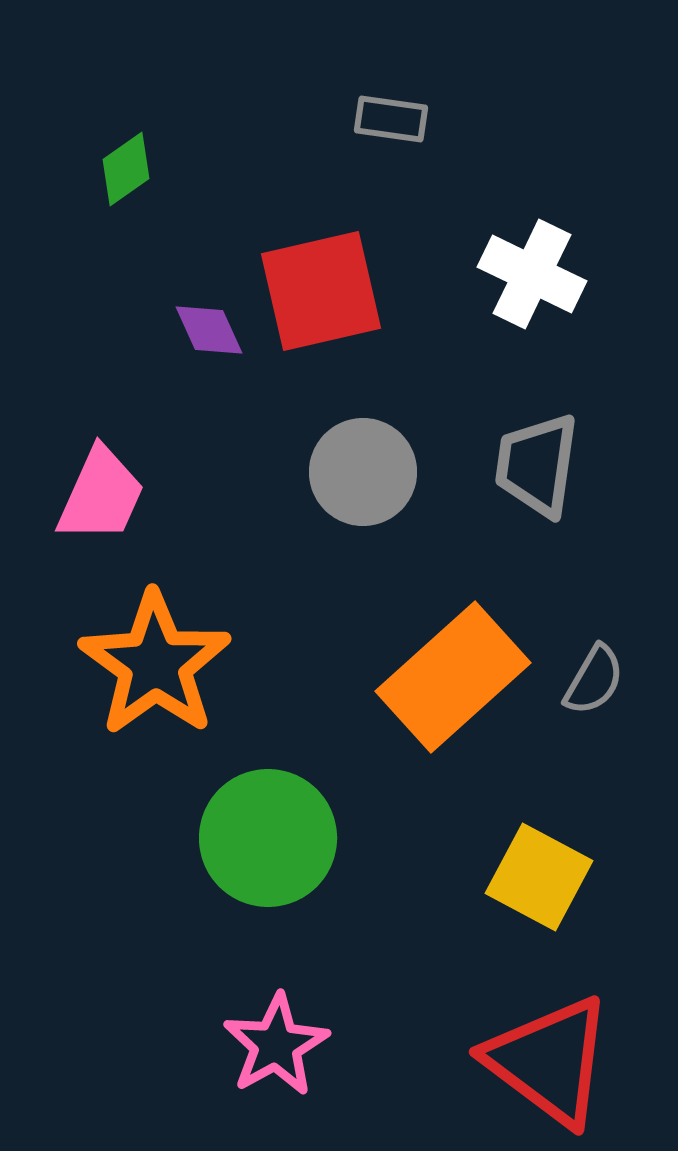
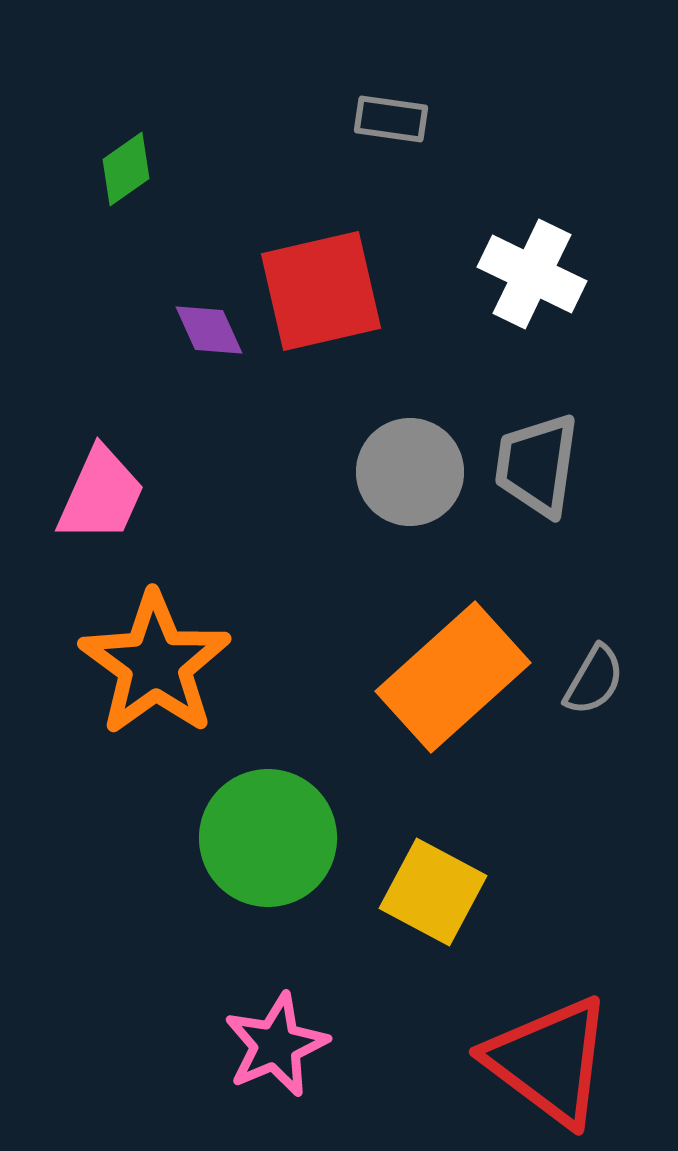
gray circle: moved 47 px right
yellow square: moved 106 px left, 15 px down
pink star: rotated 6 degrees clockwise
